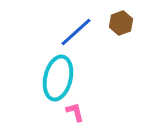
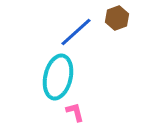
brown hexagon: moved 4 px left, 5 px up
cyan ellipse: moved 1 px up
